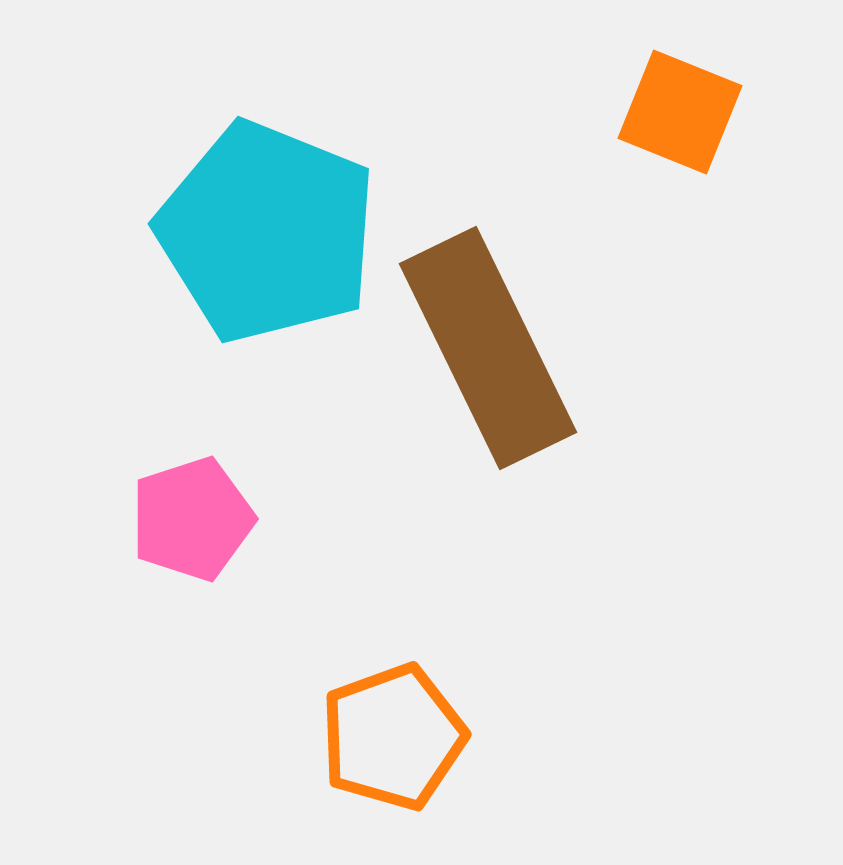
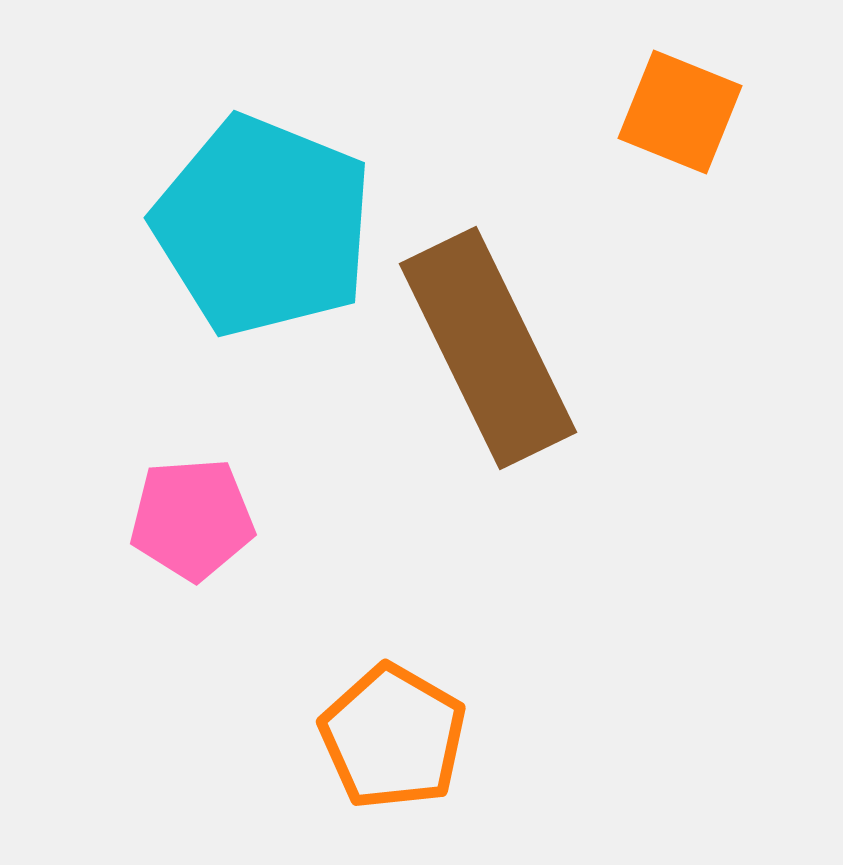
cyan pentagon: moved 4 px left, 6 px up
pink pentagon: rotated 14 degrees clockwise
orange pentagon: rotated 22 degrees counterclockwise
